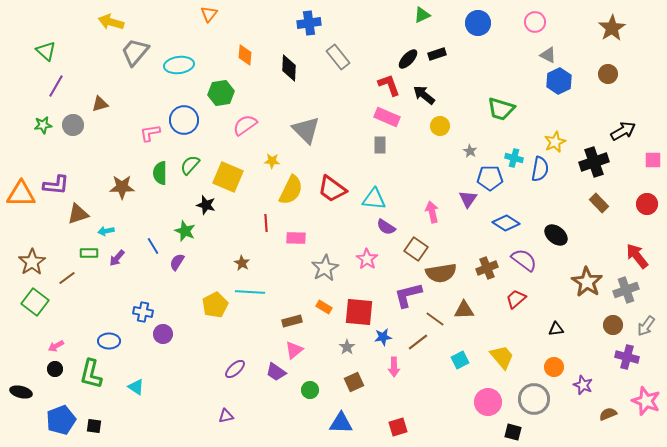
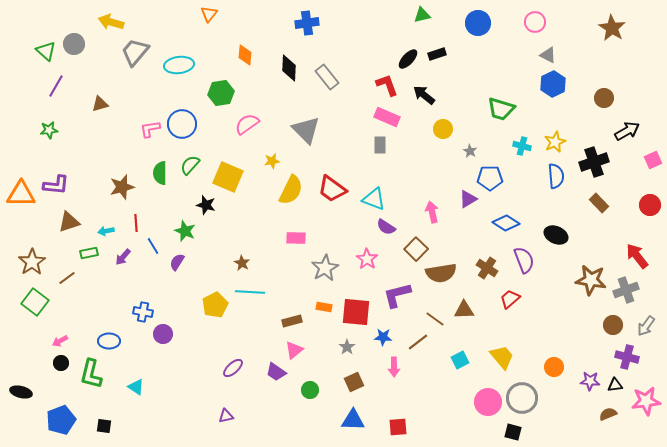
green triangle at (422, 15): rotated 12 degrees clockwise
blue cross at (309, 23): moved 2 px left
brown star at (612, 28): rotated 8 degrees counterclockwise
gray rectangle at (338, 57): moved 11 px left, 20 px down
brown circle at (608, 74): moved 4 px left, 24 px down
blue hexagon at (559, 81): moved 6 px left, 3 px down
red L-shape at (389, 85): moved 2 px left
blue circle at (184, 120): moved 2 px left, 4 px down
green star at (43, 125): moved 6 px right, 5 px down
gray circle at (73, 125): moved 1 px right, 81 px up
pink semicircle at (245, 125): moved 2 px right, 1 px up
yellow circle at (440, 126): moved 3 px right, 3 px down
black arrow at (623, 131): moved 4 px right
pink L-shape at (150, 133): moved 4 px up
cyan cross at (514, 158): moved 8 px right, 12 px up
pink square at (653, 160): rotated 24 degrees counterclockwise
yellow star at (272, 161): rotated 14 degrees counterclockwise
blue semicircle at (540, 169): moved 16 px right, 7 px down; rotated 15 degrees counterclockwise
brown star at (122, 187): rotated 15 degrees counterclockwise
cyan triangle at (374, 199): rotated 15 degrees clockwise
purple triangle at (468, 199): rotated 24 degrees clockwise
red circle at (647, 204): moved 3 px right, 1 px down
brown triangle at (78, 214): moved 9 px left, 8 px down
red line at (266, 223): moved 130 px left
black ellipse at (556, 235): rotated 15 degrees counterclockwise
brown square at (416, 249): rotated 10 degrees clockwise
green rectangle at (89, 253): rotated 12 degrees counterclockwise
purple arrow at (117, 258): moved 6 px right, 1 px up
purple semicircle at (524, 260): rotated 32 degrees clockwise
brown cross at (487, 268): rotated 35 degrees counterclockwise
brown star at (587, 282): moved 4 px right, 2 px up; rotated 24 degrees counterclockwise
purple L-shape at (408, 295): moved 11 px left
red trapezoid at (516, 299): moved 6 px left
orange rectangle at (324, 307): rotated 21 degrees counterclockwise
red square at (359, 312): moved 3 px left
black triangle at (556, 329): moved 59 px right, 56 px down
blue star at (383, 337): rotated 12 degrees clockwise
pink arrow at (56, 346): moved 4 px right, 5 px up
black circle at (55, 369): moved 6 px right, 6 px up
purple ellipse at (235, 369): moved 2 px left, 1 px up
purple star at (583, 385): moved 7 px right, 4 px up; rotated 18 degrees counterclockwise
gray circle at (534, 399): moved 12 px left, 1 px up
pink star at (646, 401): rotated 28 degrees counterclockwise
blue triangle at (341, 423): moved 12 px right, 3 px up
black square at (94, 426): moved 10 px right
red square at (398, 427): rotated 12 degrees clockwise
